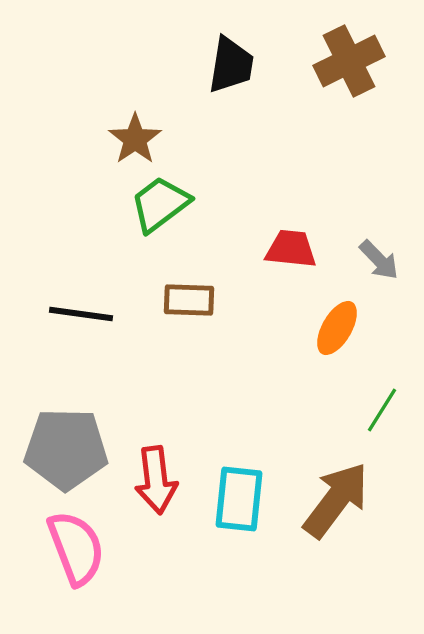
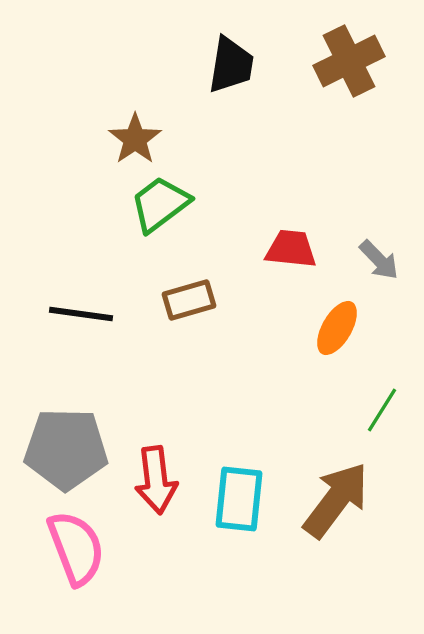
brown rectangle: rotated 18 degrees counterclockwise
